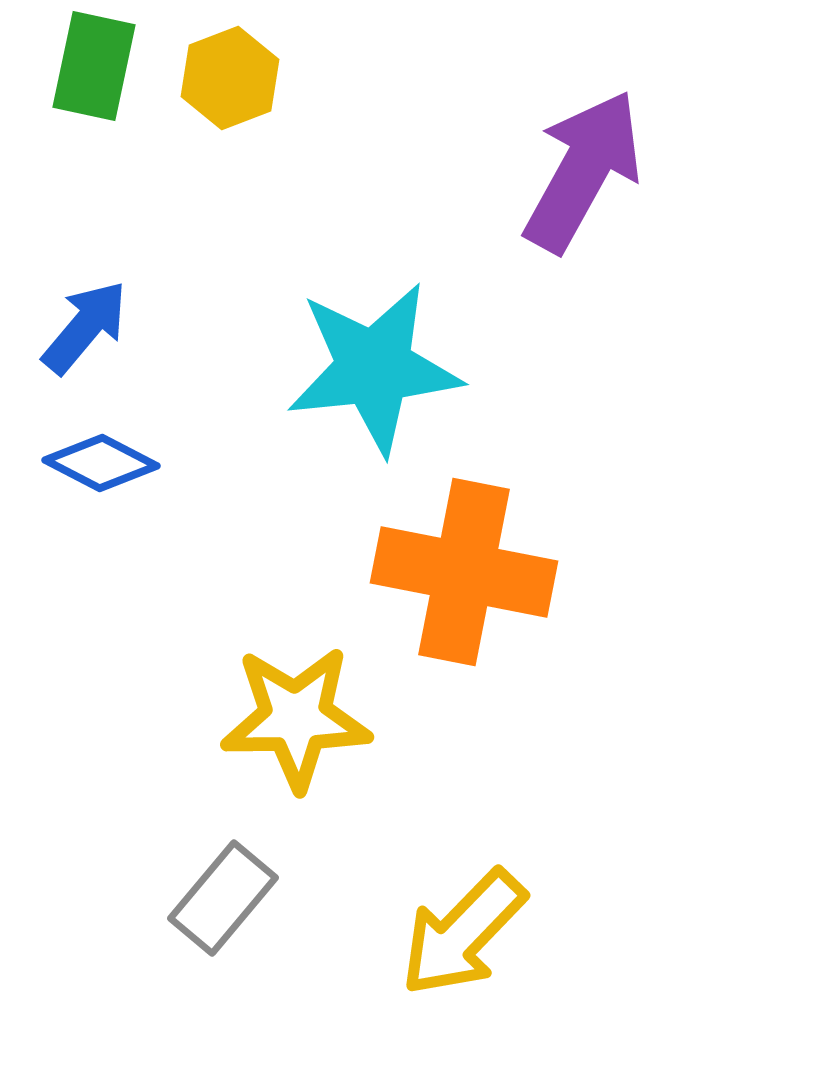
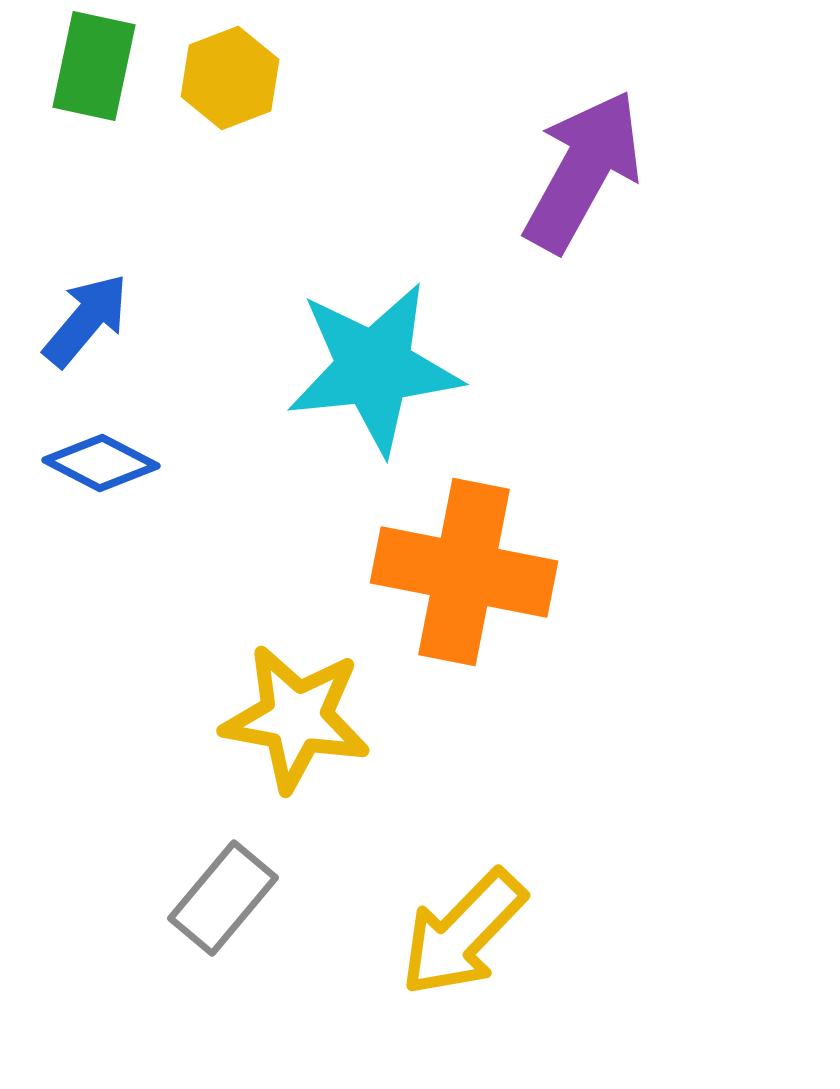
blue arrow: moved 1 px right, 7 px up
yellow star: rotated 11 degrees clockwise
